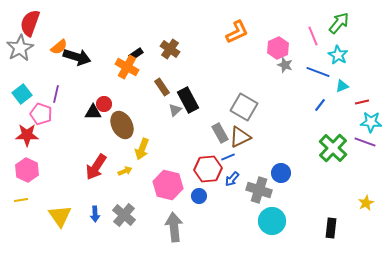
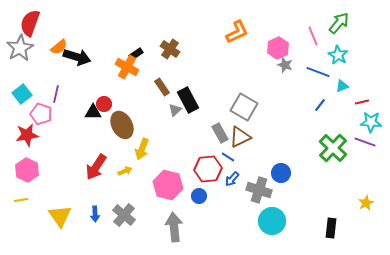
red star at (27, 135): rotated 10 degrees counterclockwise
blue line at (228, 157): rotated 56 degrees clockwise
